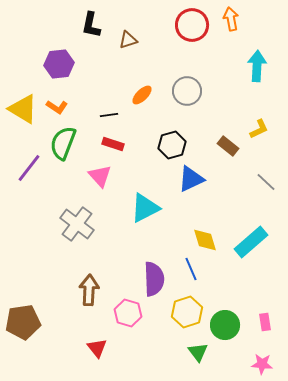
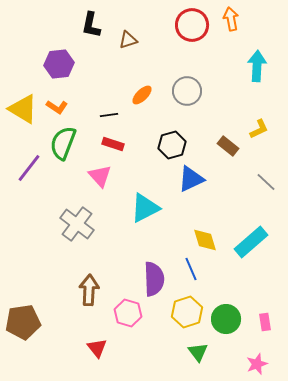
green circle: moved 1 px right, 6 px up
pink star: moved 5 px left; rotated 25 degrees counterclockwise
